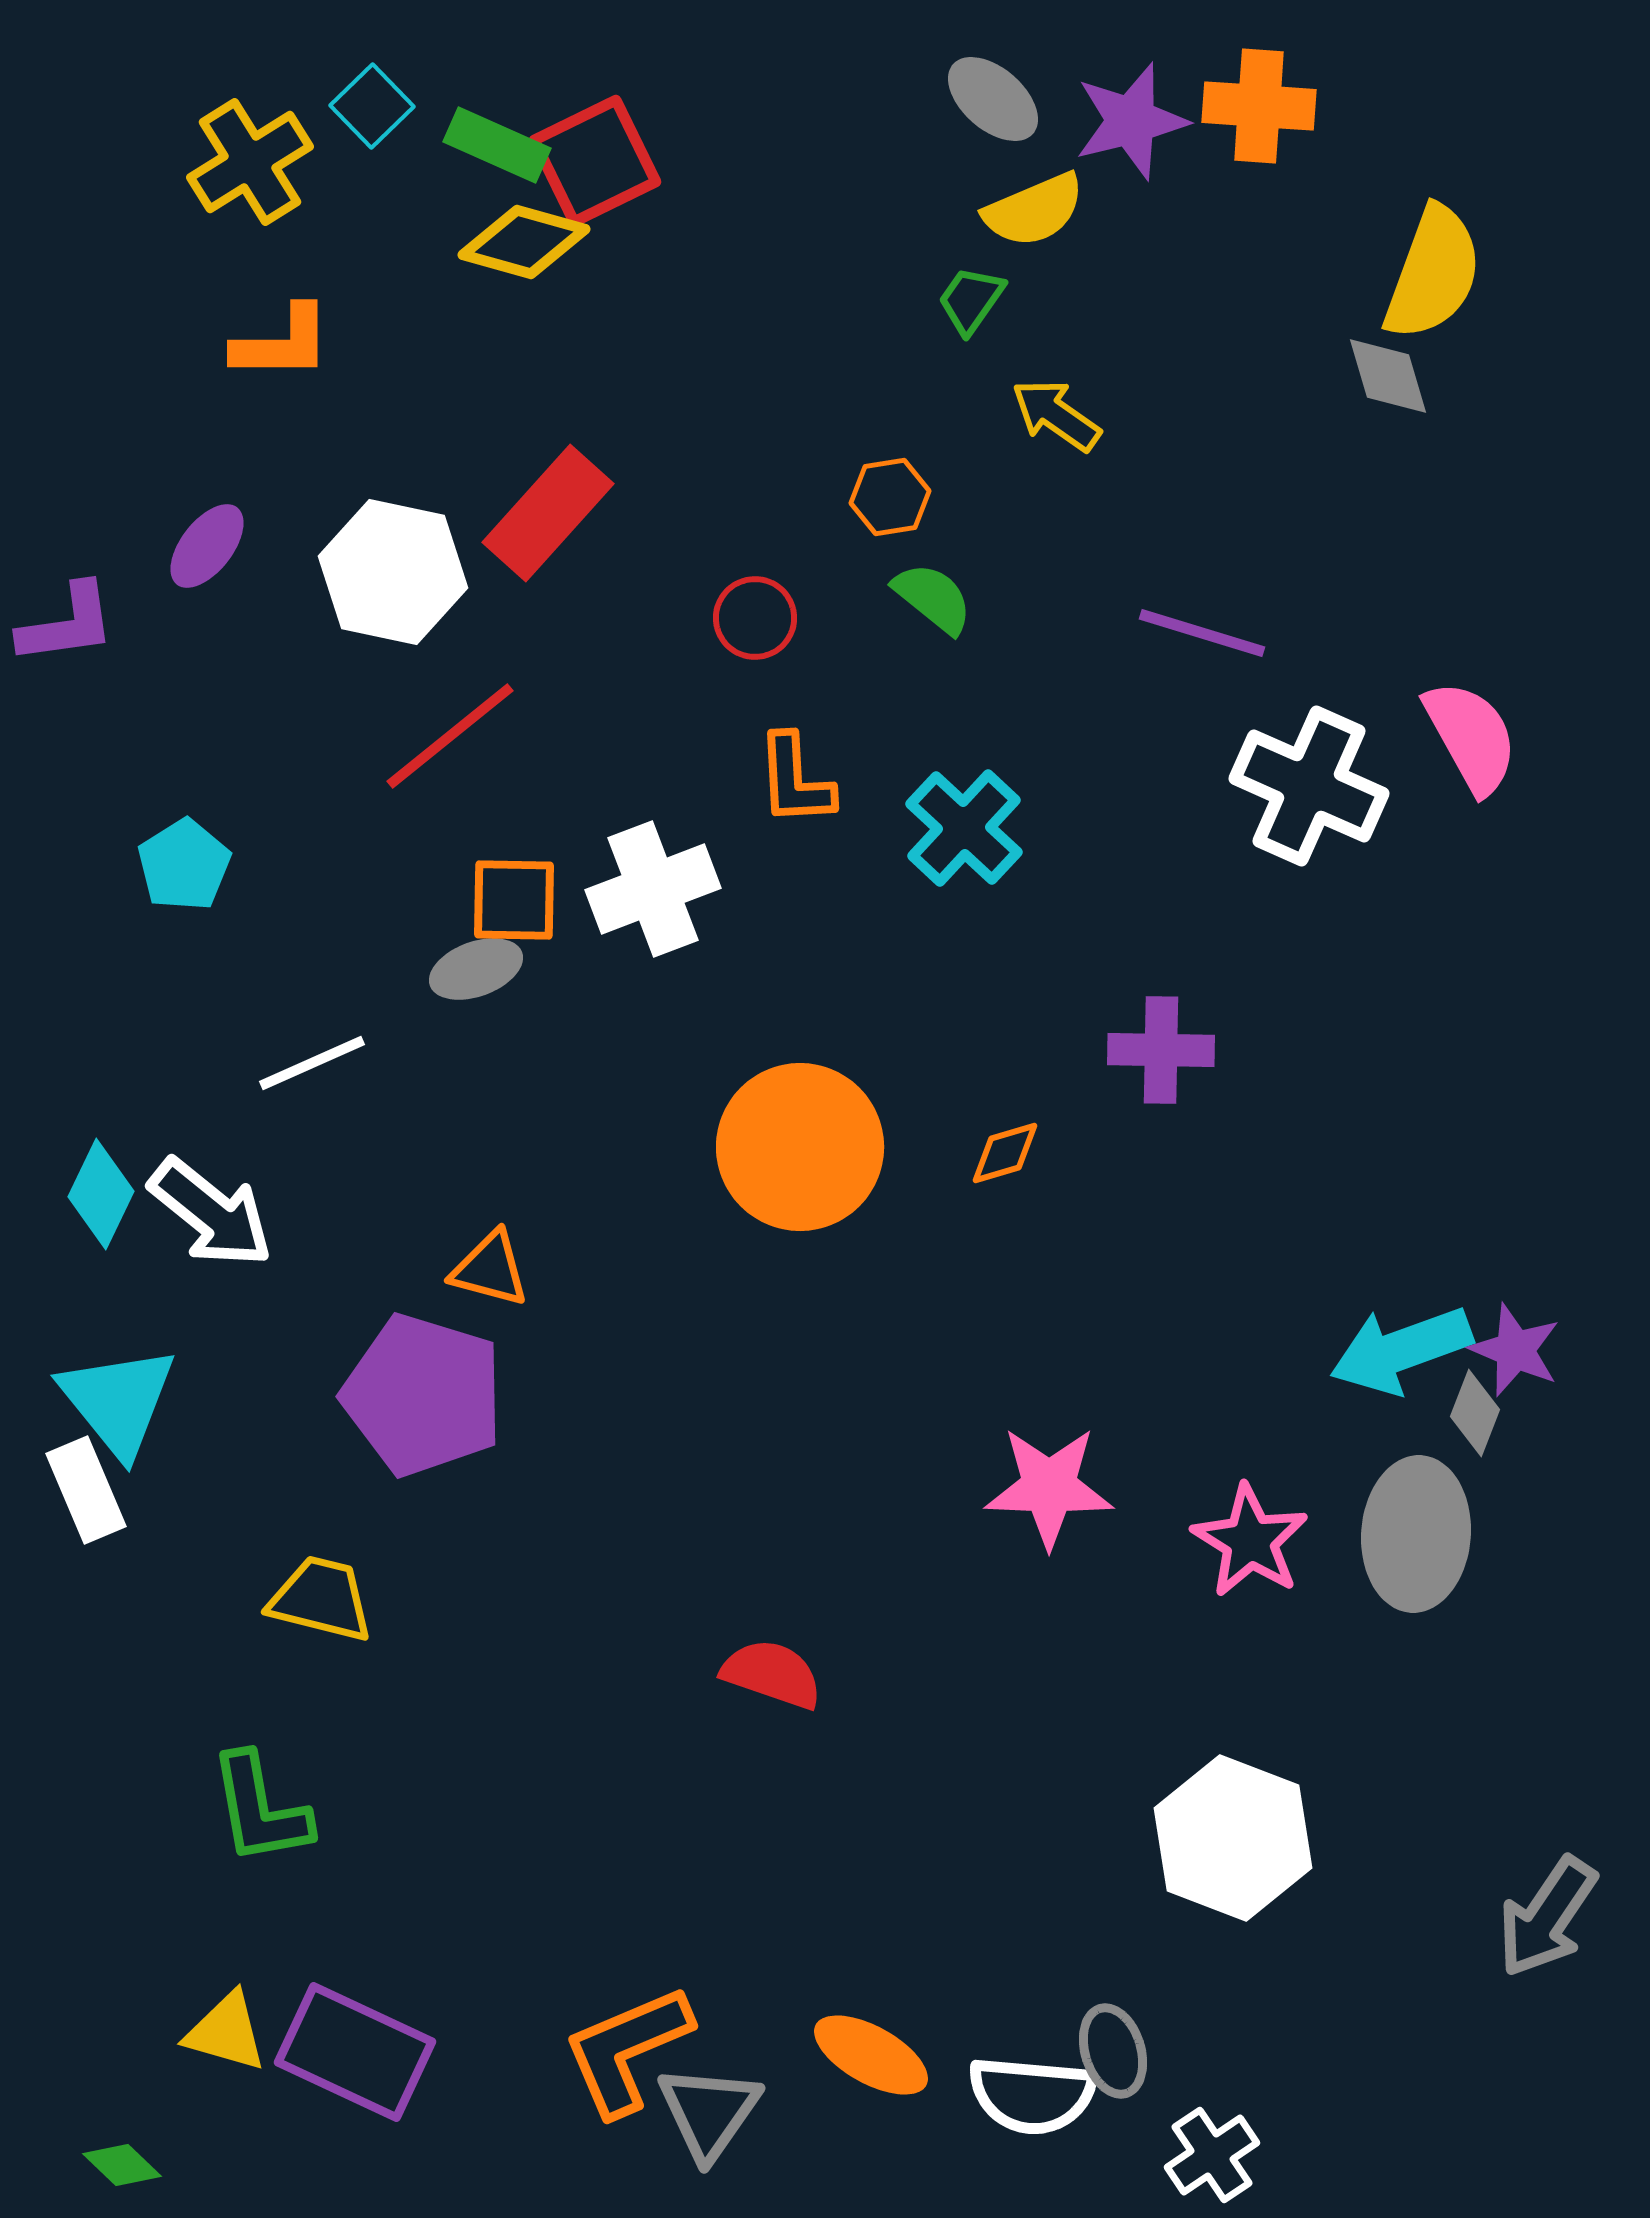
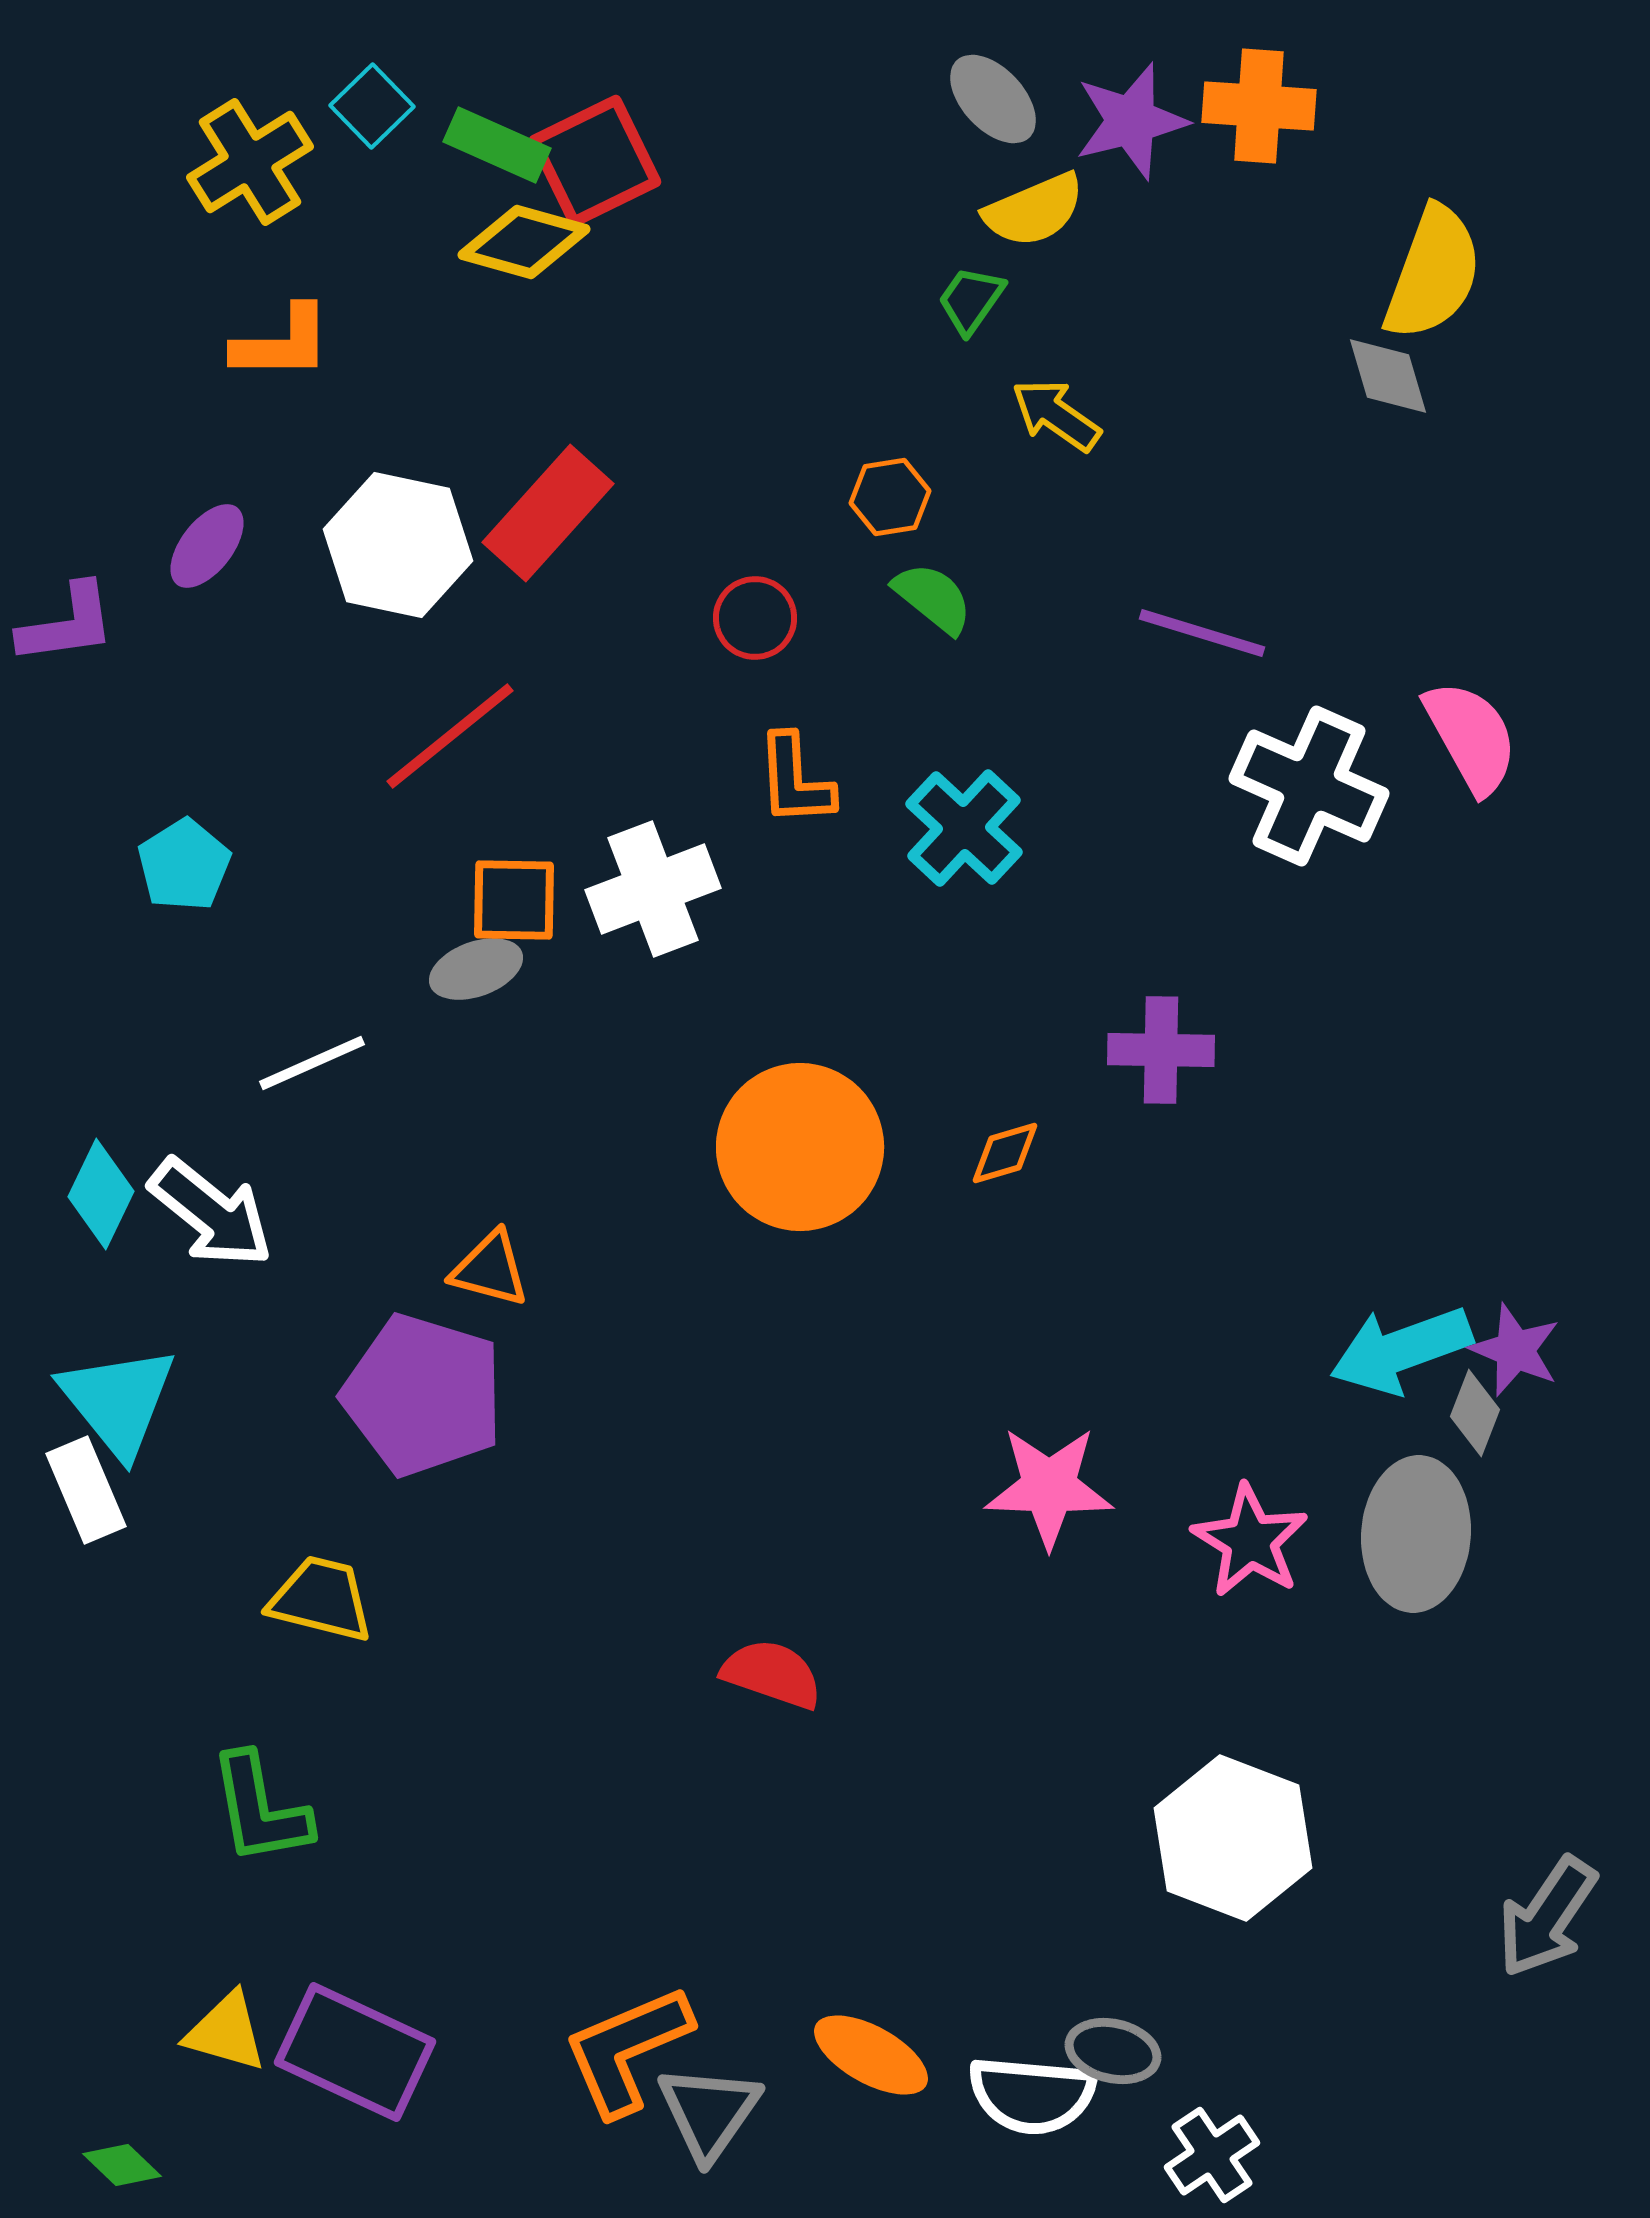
gray ellipse at (993, 99): rotated 6 degrees clockwise
white hexagon at (393, 572): moved 5 px right, 27 px up
gray ellipse at (1113, 2051): rotated 60 degrees counterclockwise
